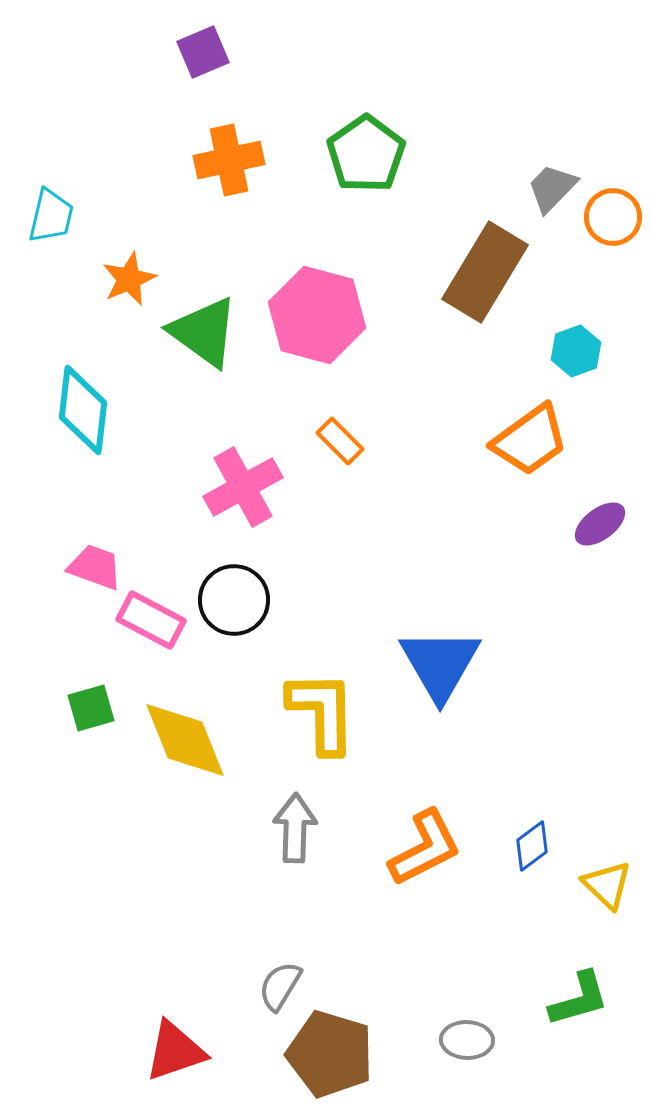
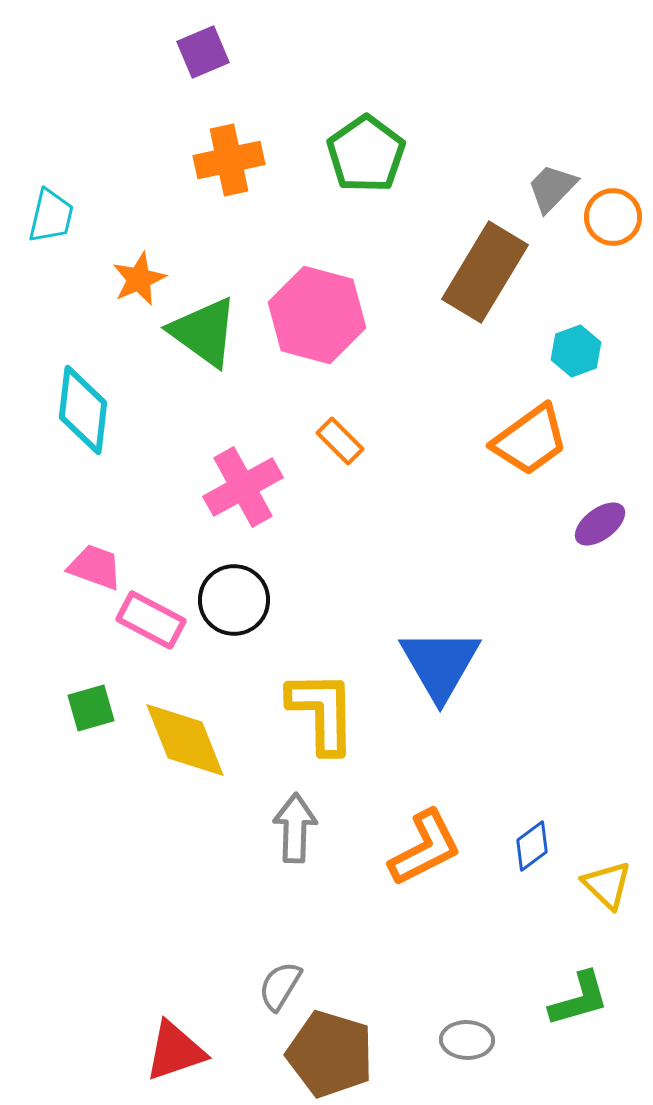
orange star: moved 10 px right
